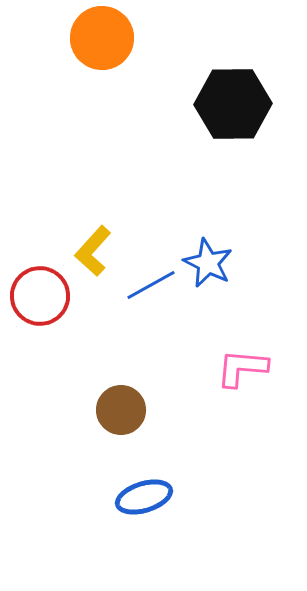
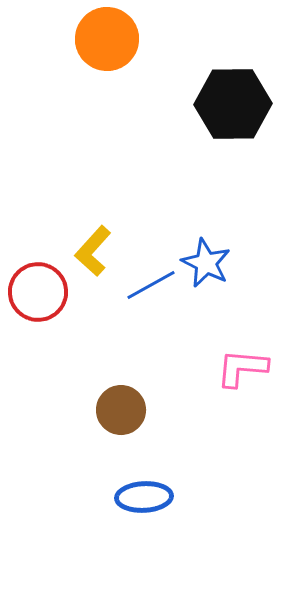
orange circle: moved 5 px right, 1 px down
blue star: moved 2 px left
red circle: moved 2 px left, 4 px up
blue ellipse: rotated 14 degrees clockwise
